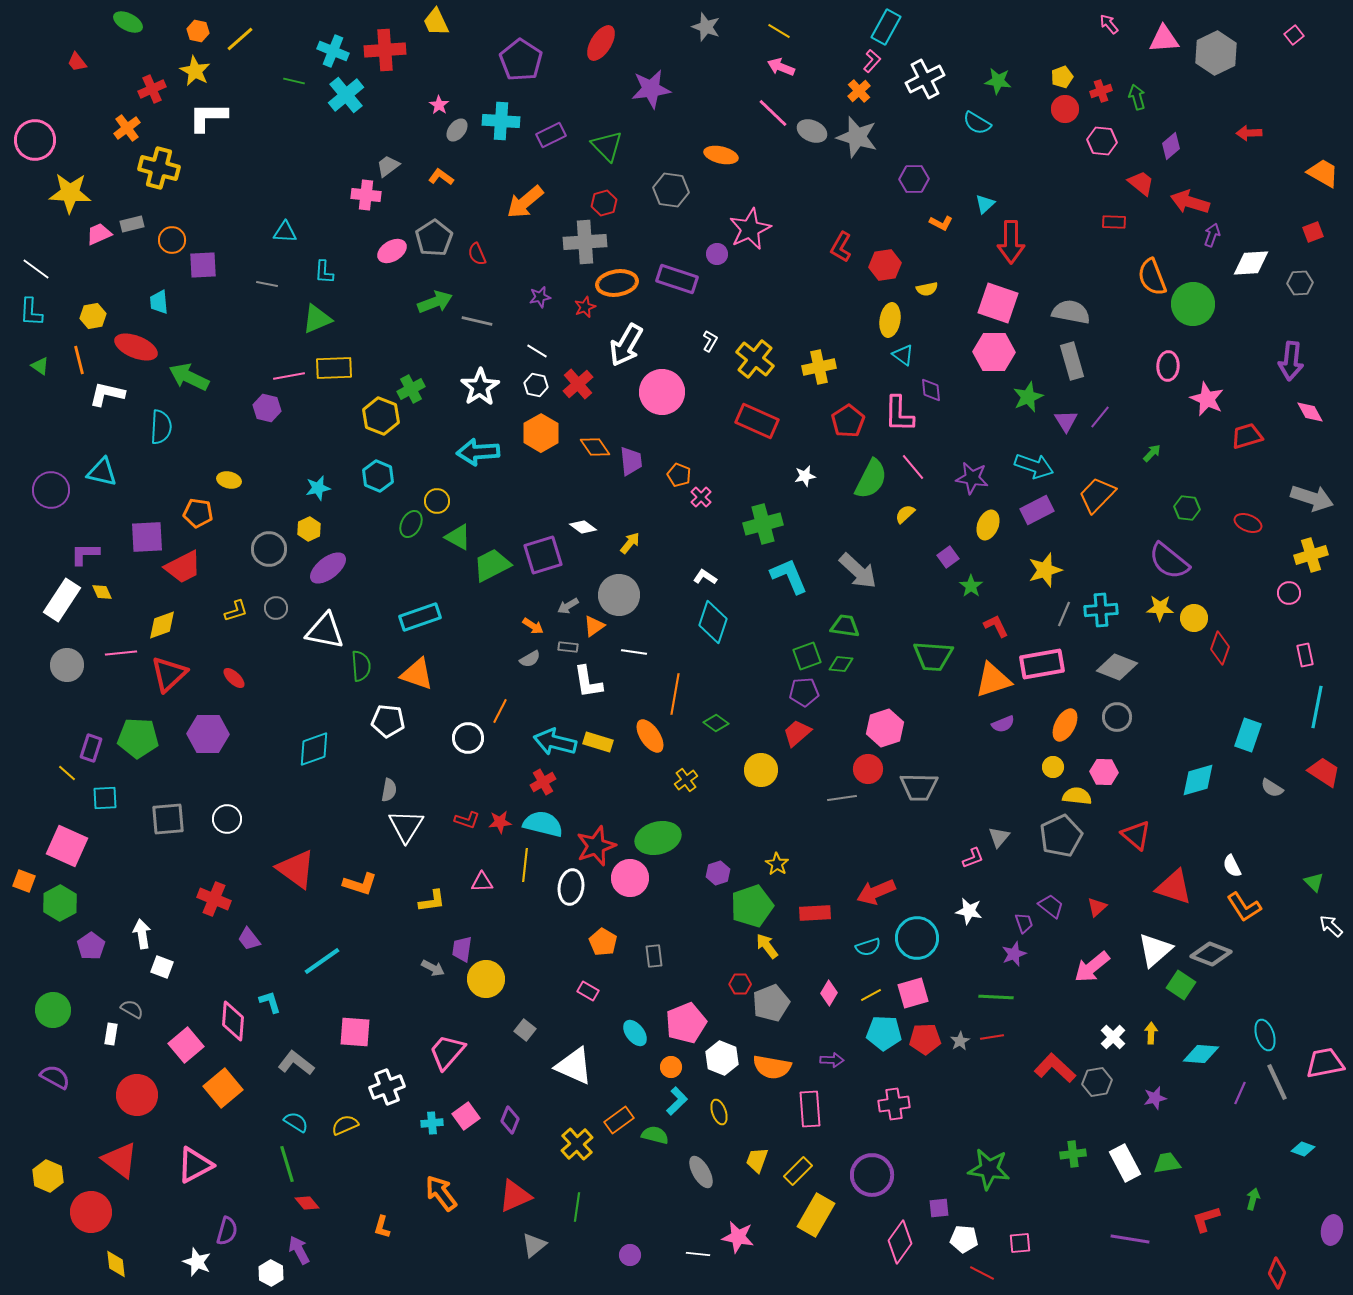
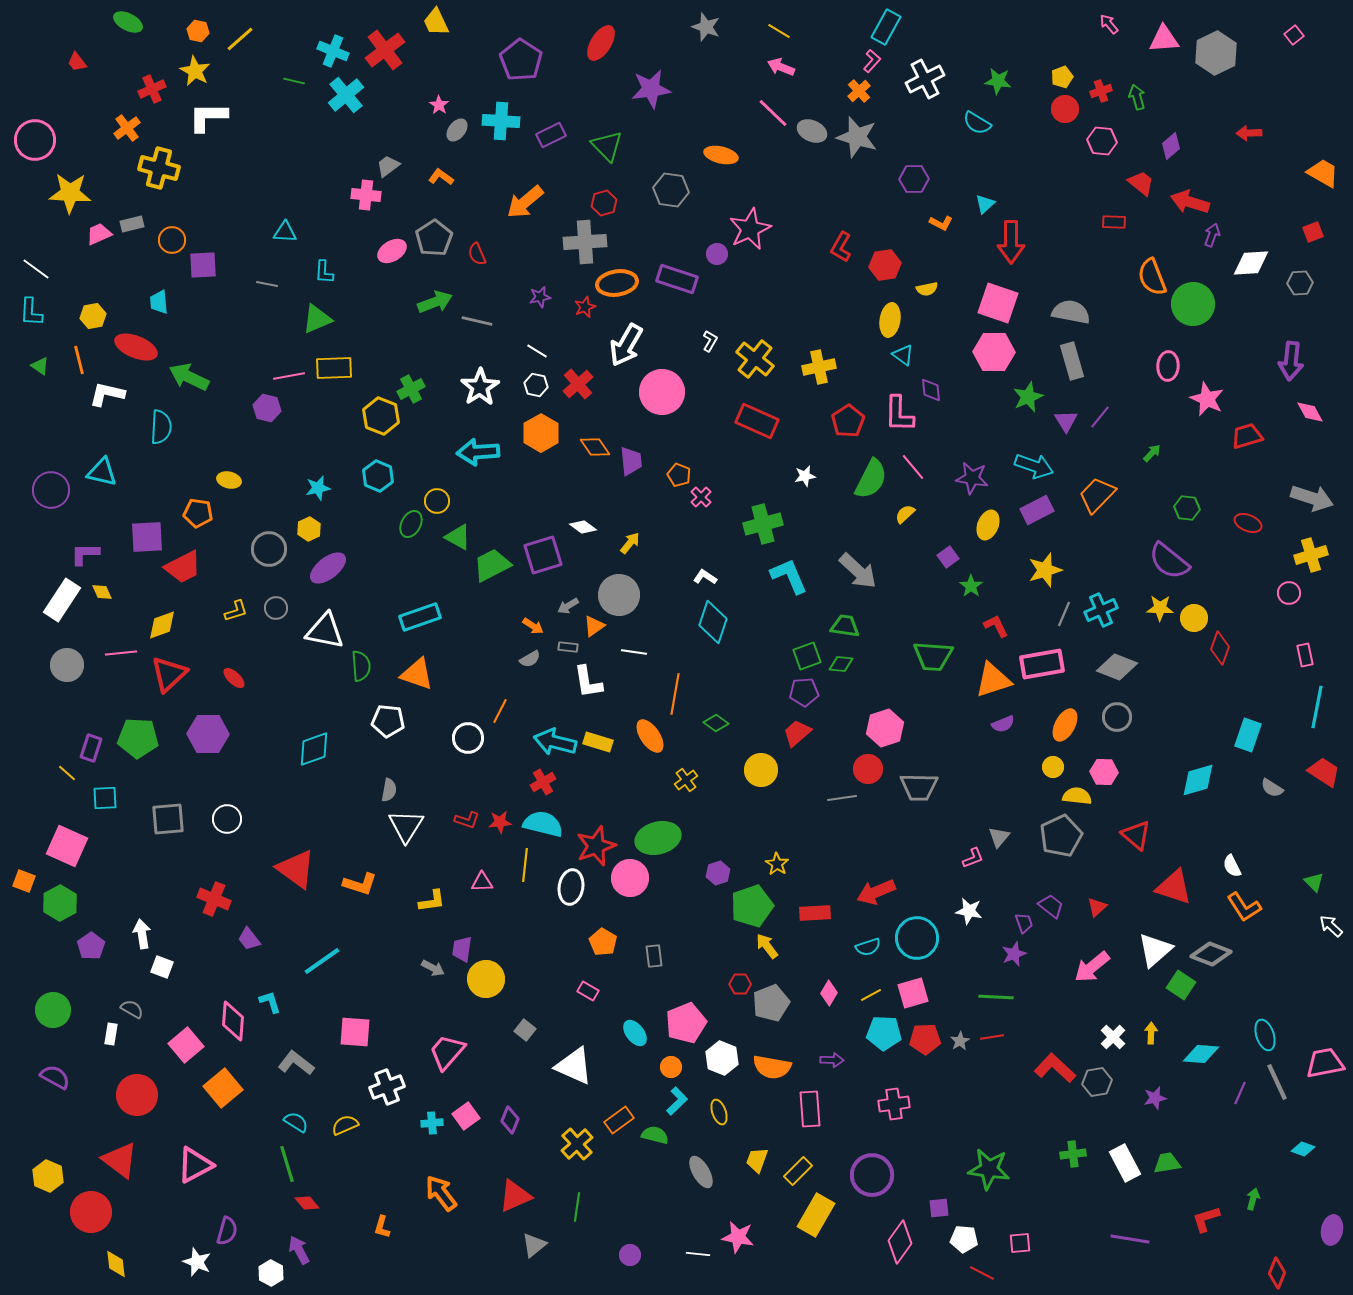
red cross at (385, 50): rotated 33 degrees counterclockwise
cyan cross at (1101, 610): rotated 20 degrees counterclockwise
